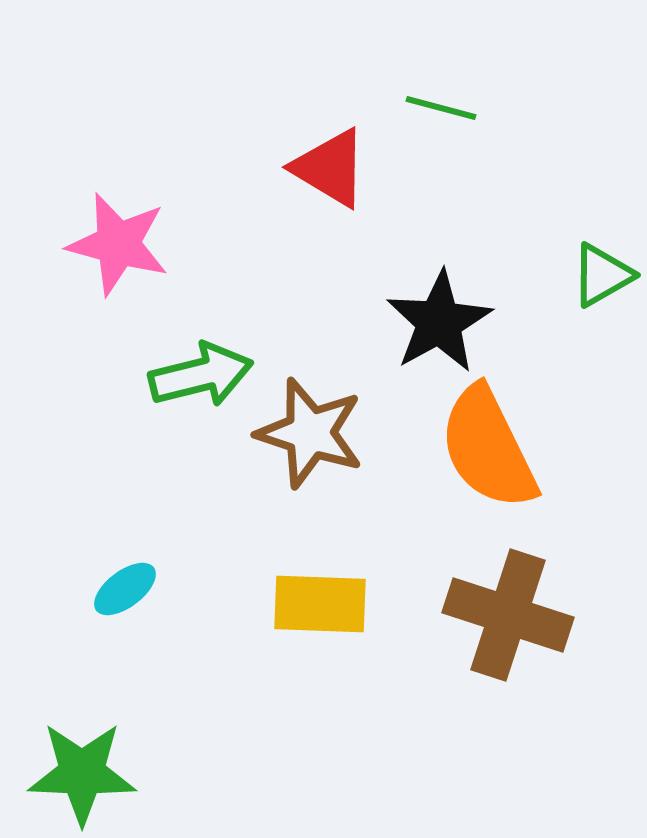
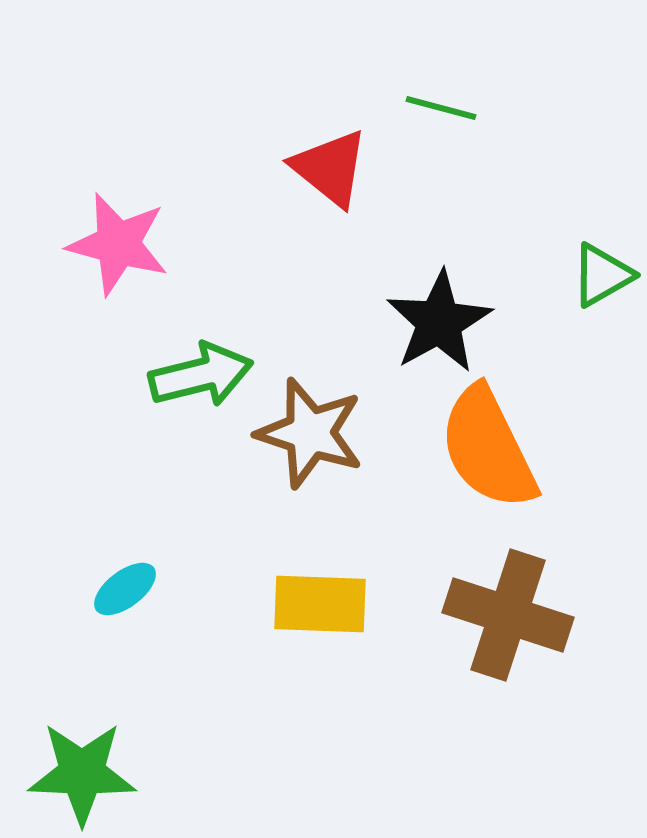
red triangle: rotated 8 degrees clockwise
